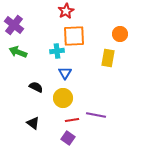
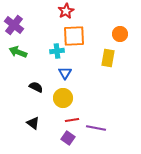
purple line: moved 13 px down
